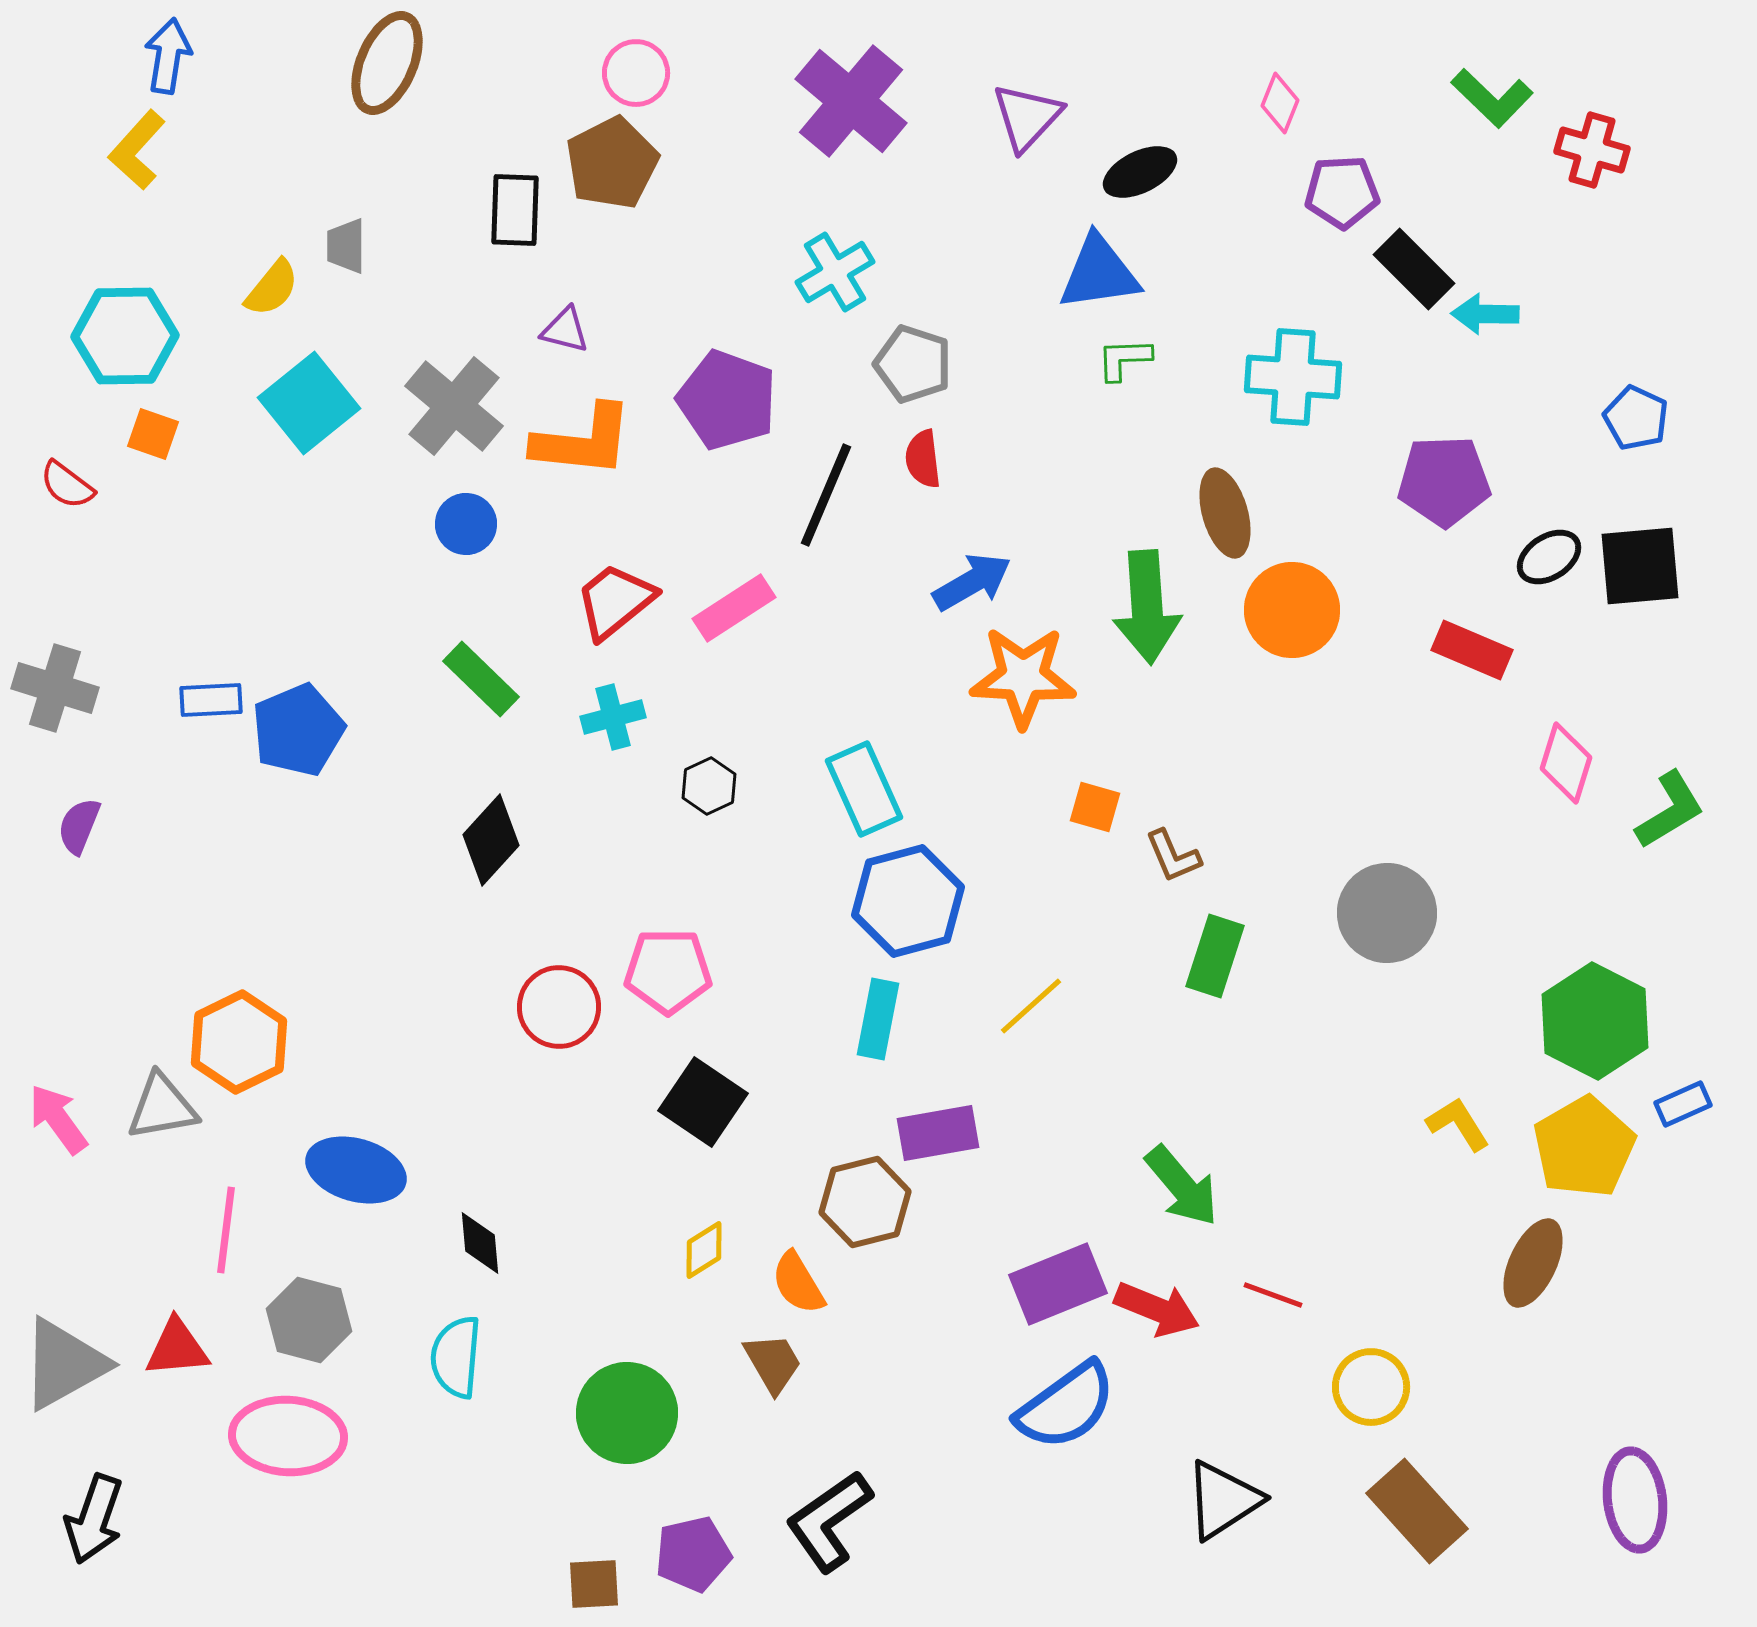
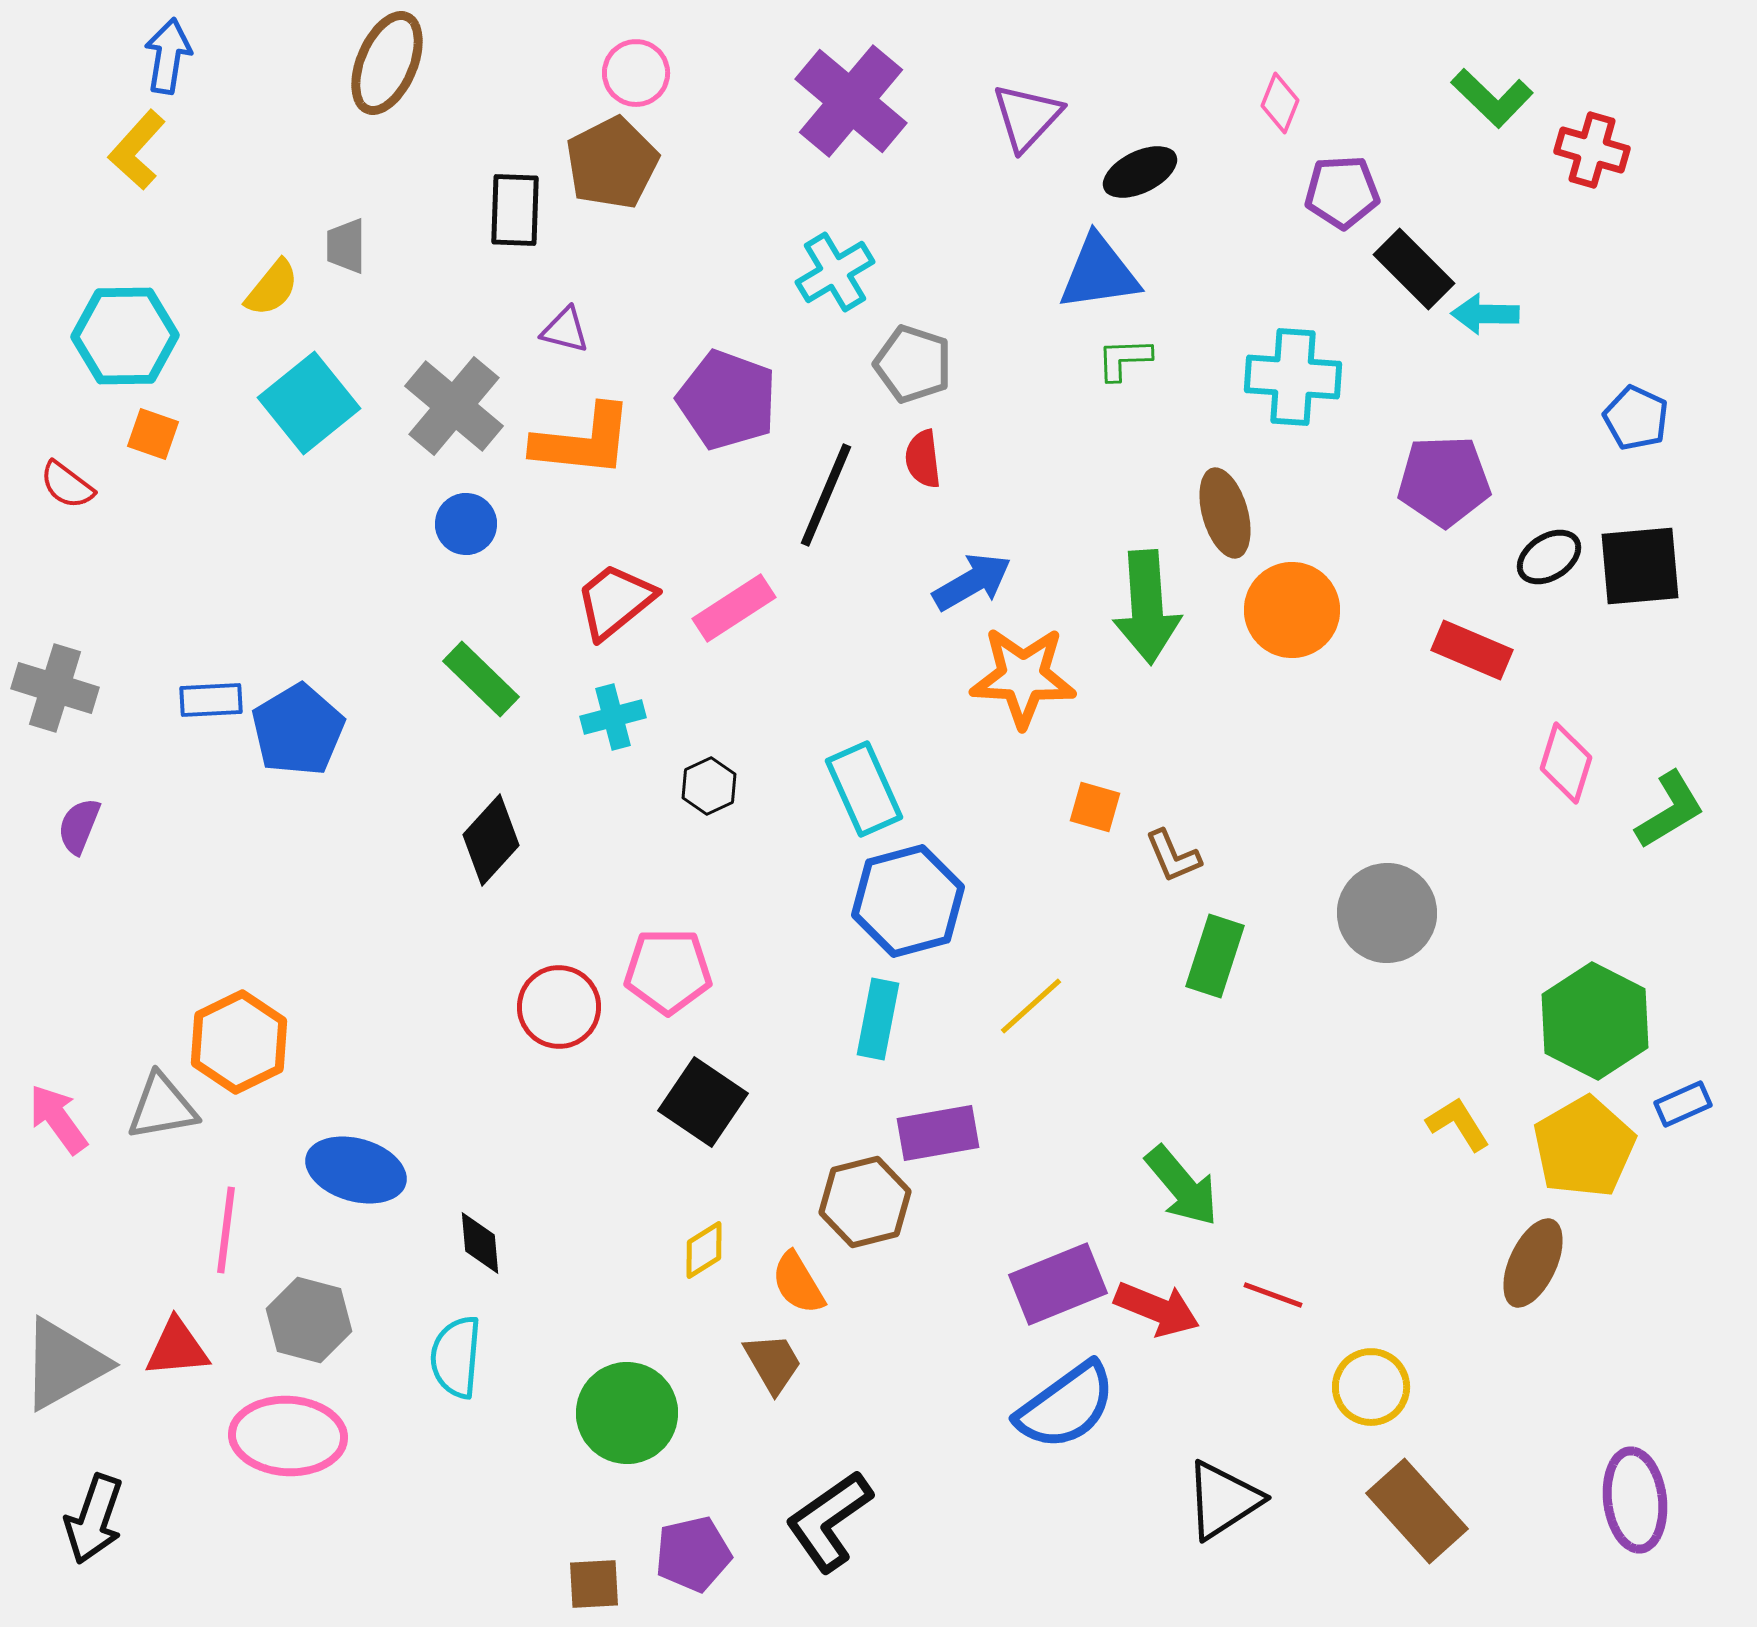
blue pentagon at (298, 730): rotated 8 degrees counterclockwise
